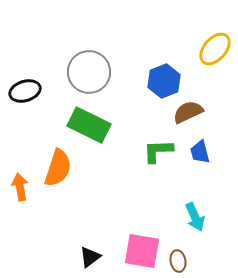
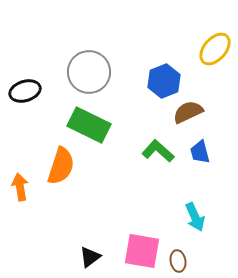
green L-shape: rotated 44 degrees clockwise
orange semicircle: moved 3 px right, 2 px up
